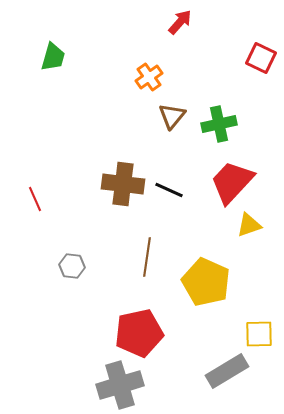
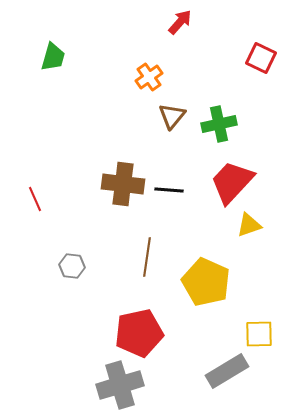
black line: rotated 20 degrees counterclockwise
